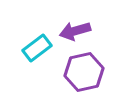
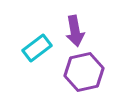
purple arrow: rotated 84 degrees counterclockwise
